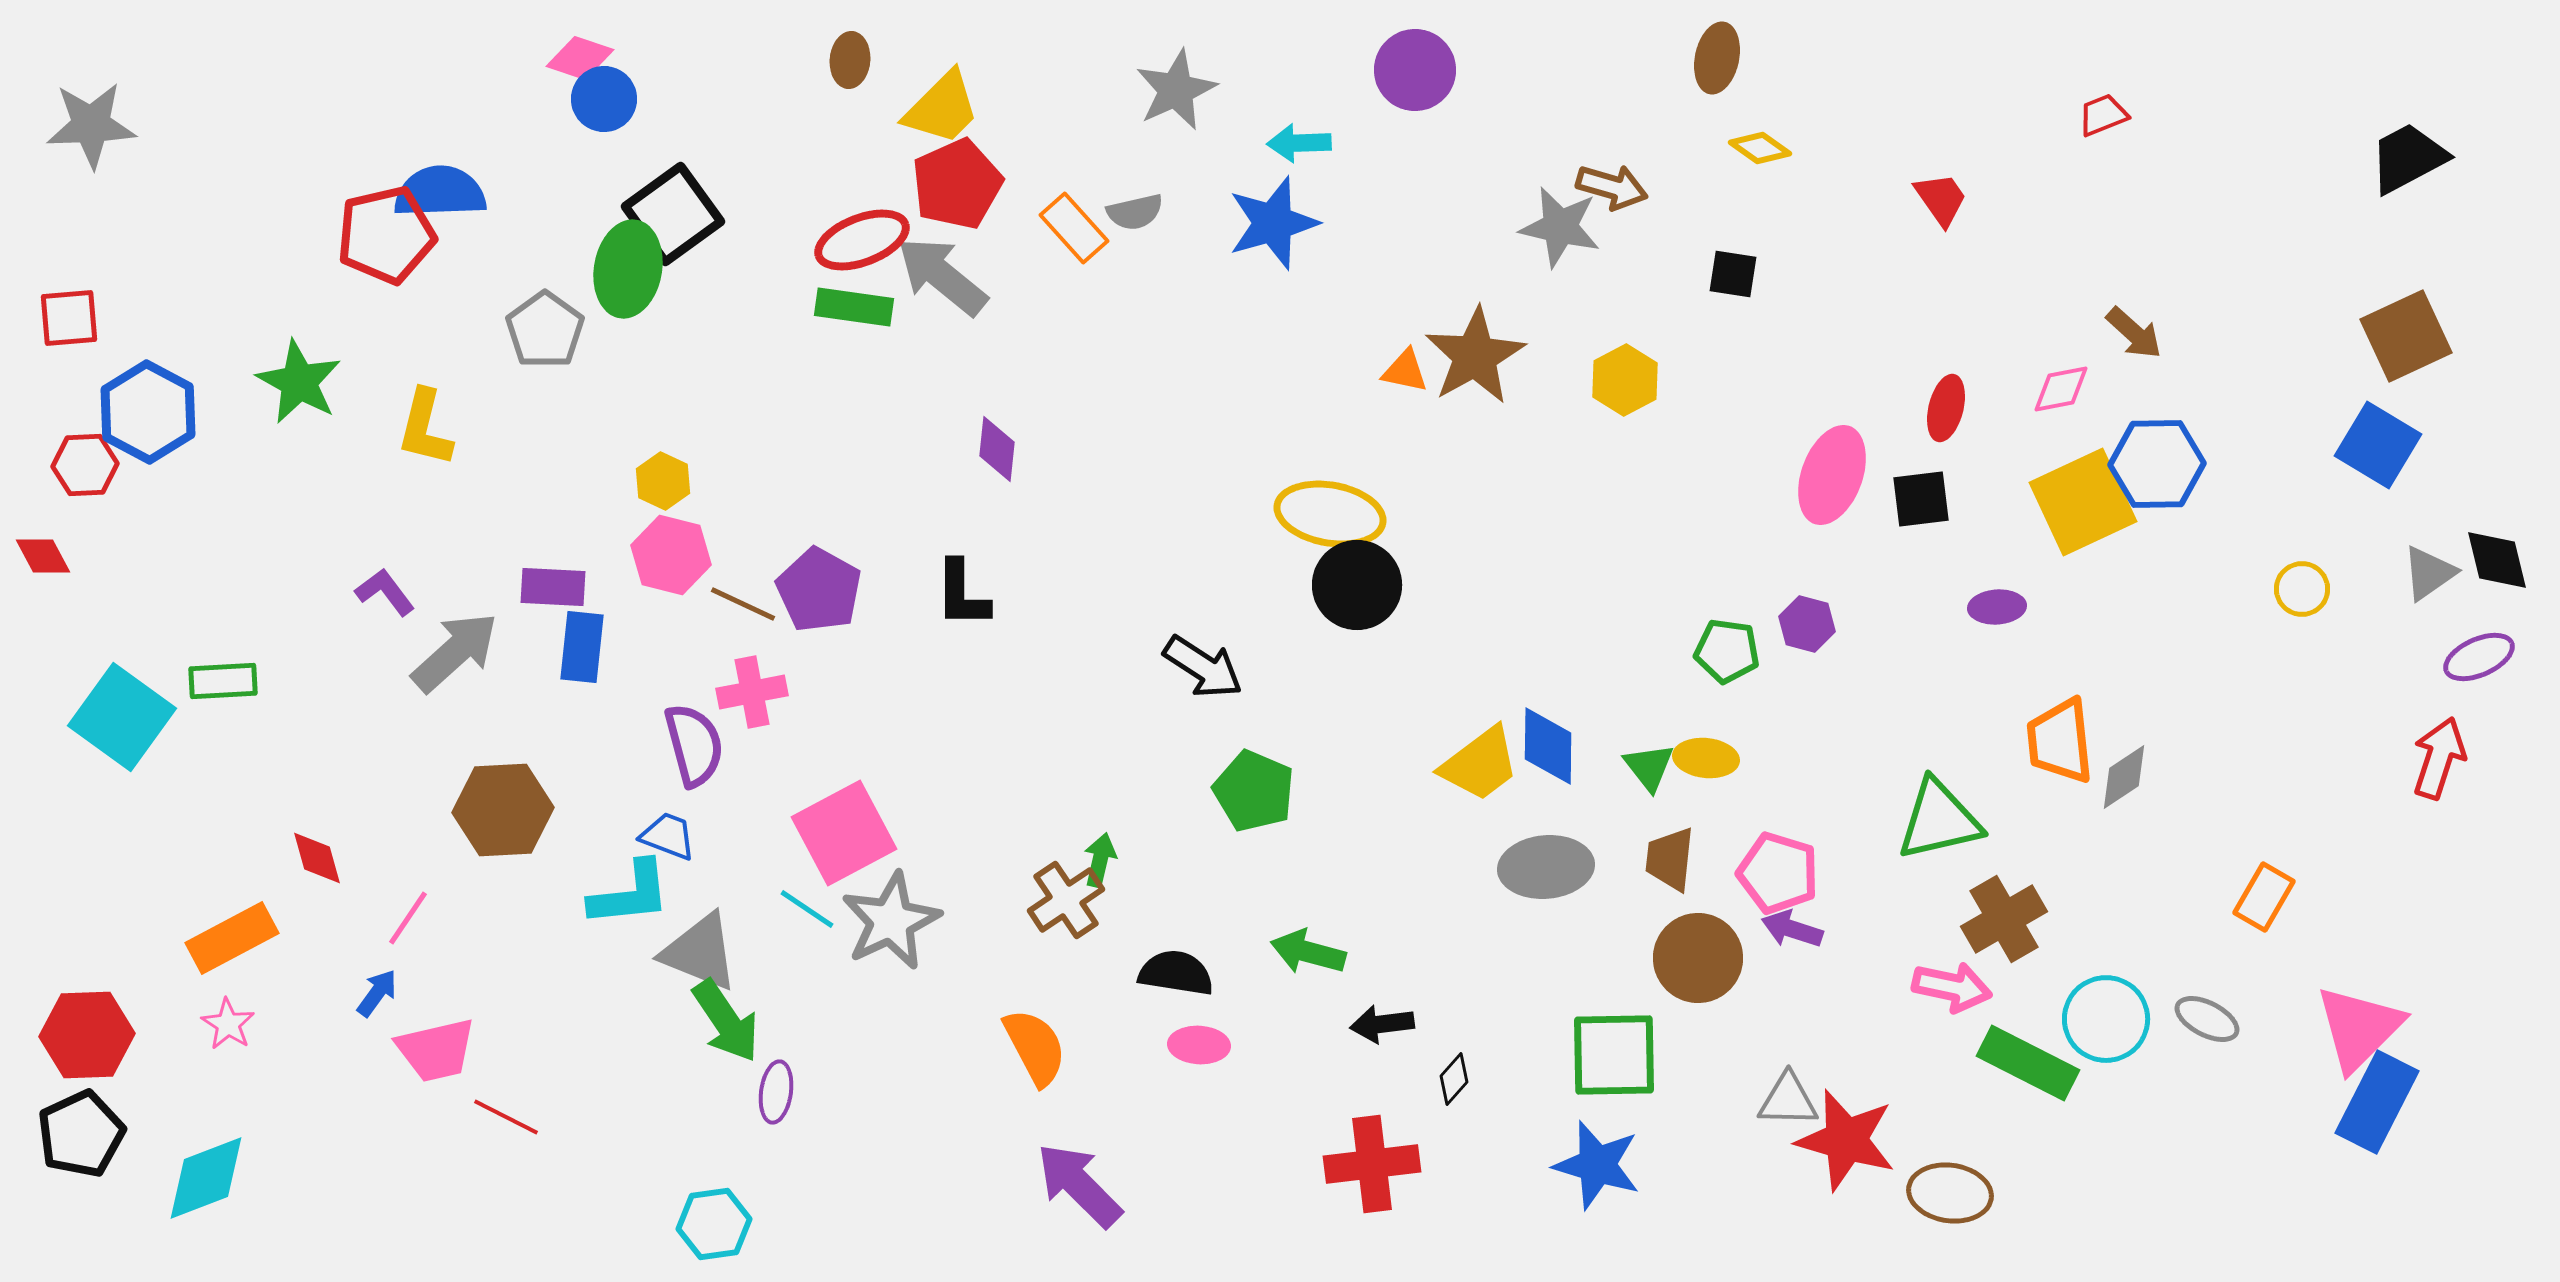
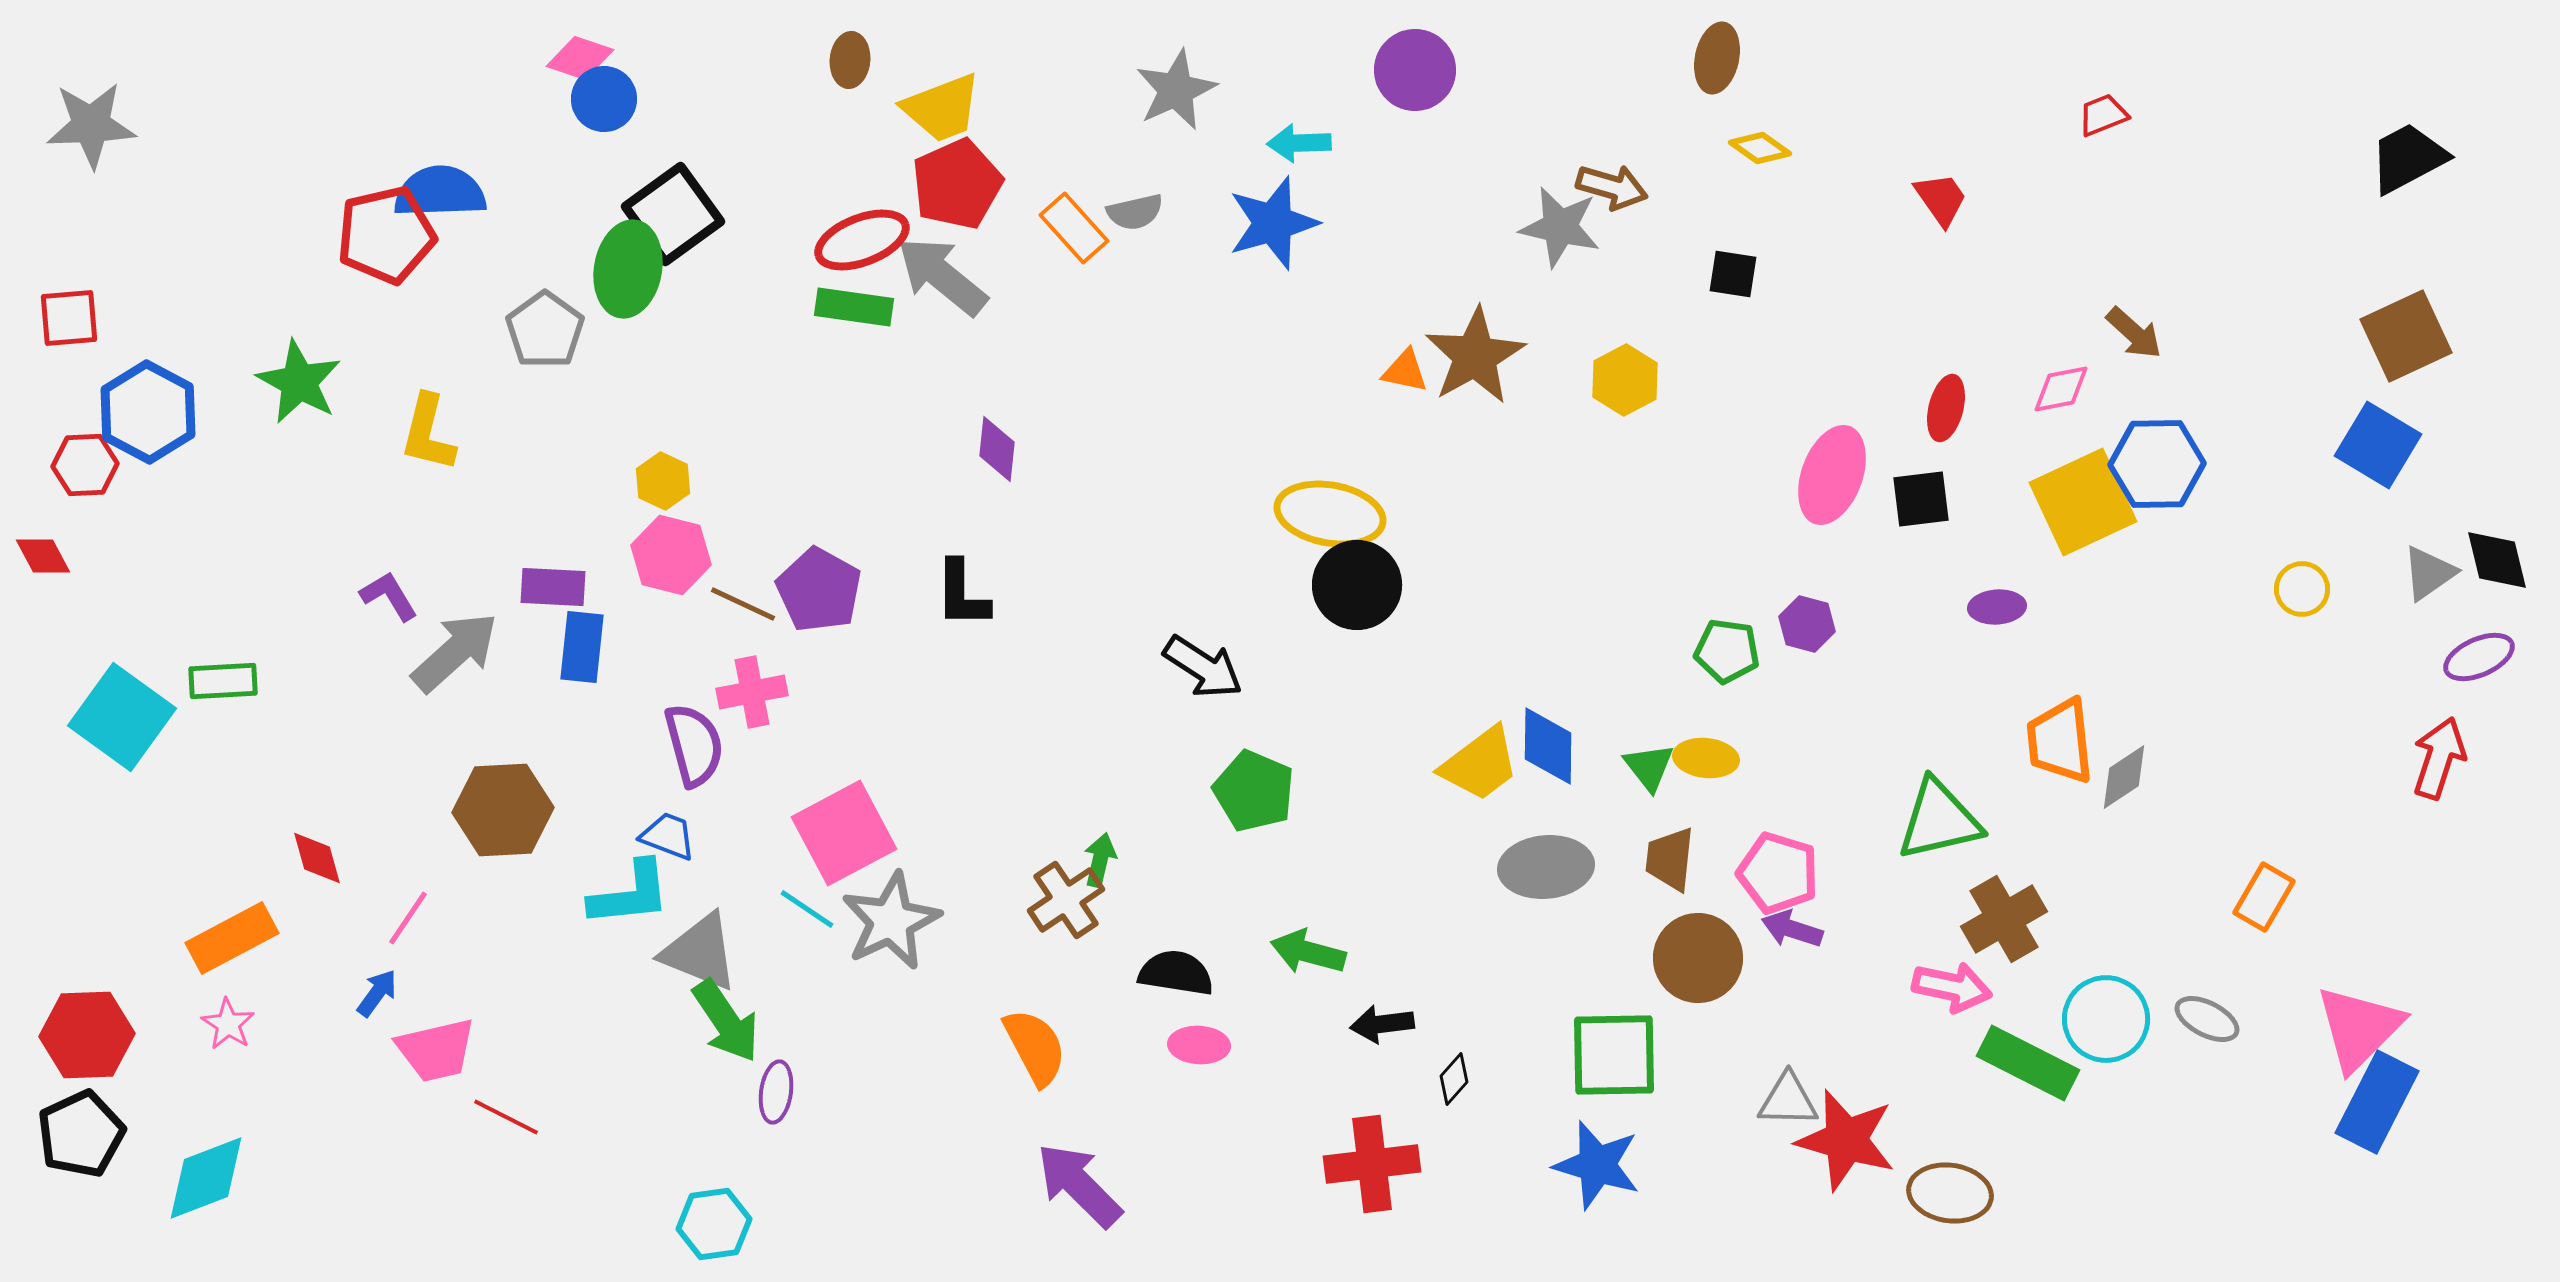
yellow trapezoid at (942, 108): rotated 24 degrees clockwise
yellow L-shape at (425, 428): moved 3 px right, 5 px down
purple L-shape at (385, 592): moved 4 px right, 4 px down; rotated 6 degrees clockwise
